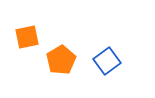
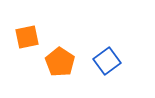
orange pentagon: moved 1 px left, 2 px down; rotated 8 degrees counterclockwise
